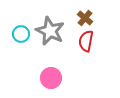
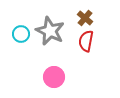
pink circle: moved 3 px right, 1 px up
